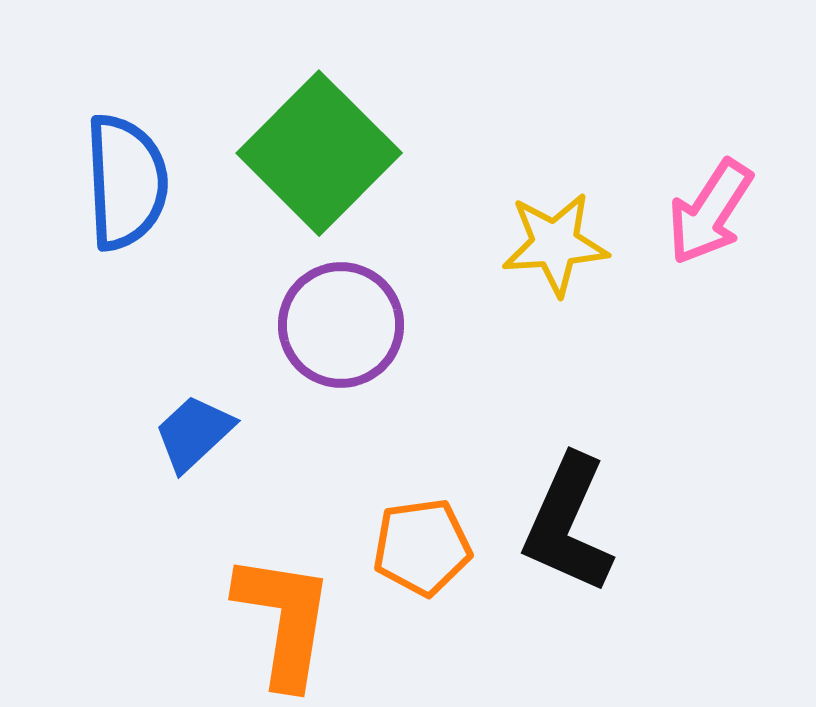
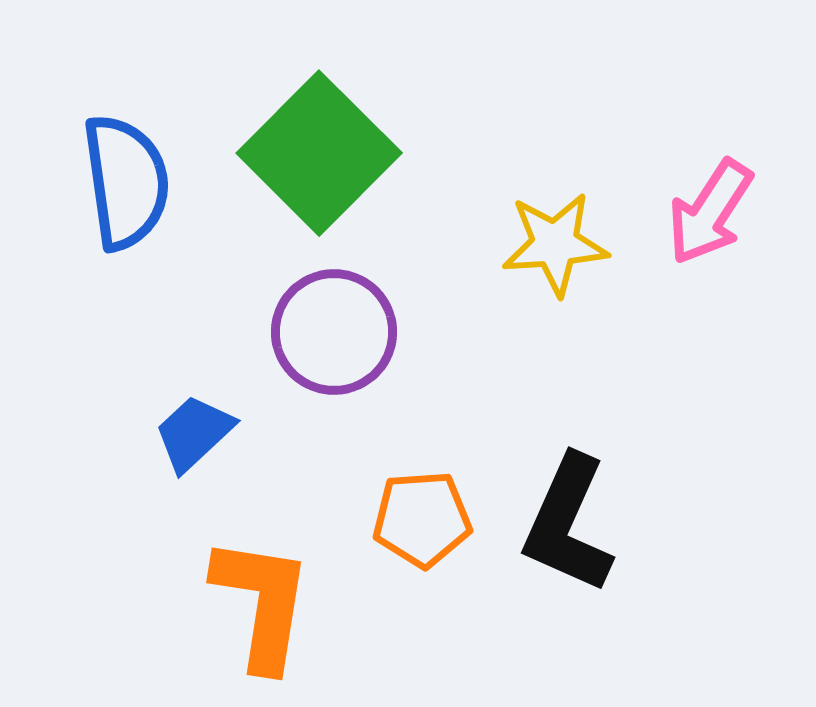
blue semicircle: rotated 5 degrees counterclockwise
purple circle: moved 7 px left, 7 px down
orange pentagon: moved 28 px up; rotated 4 degrees clockwise
orange L-shape: moved 22 px left, 17 px up
